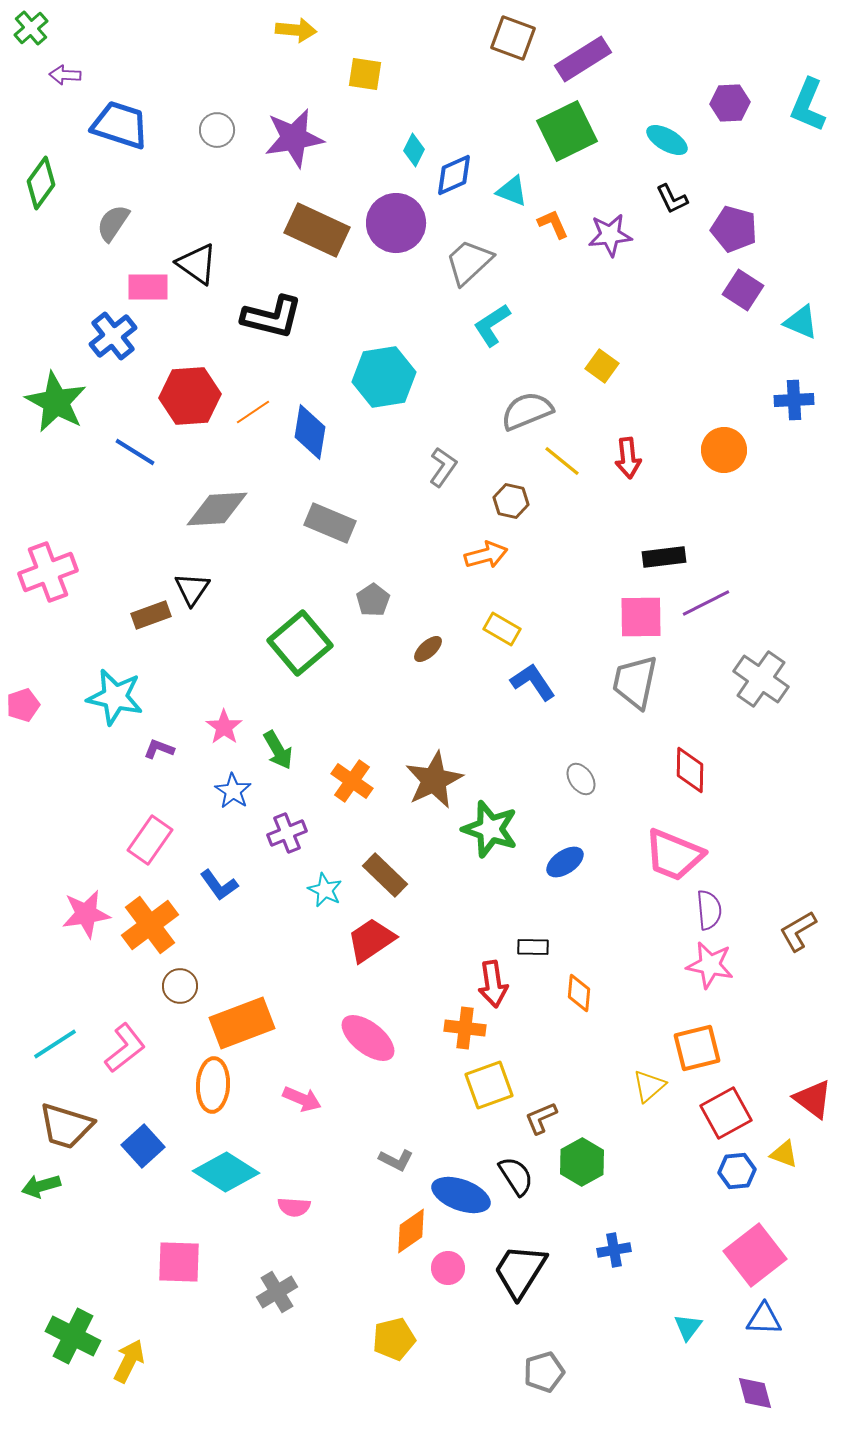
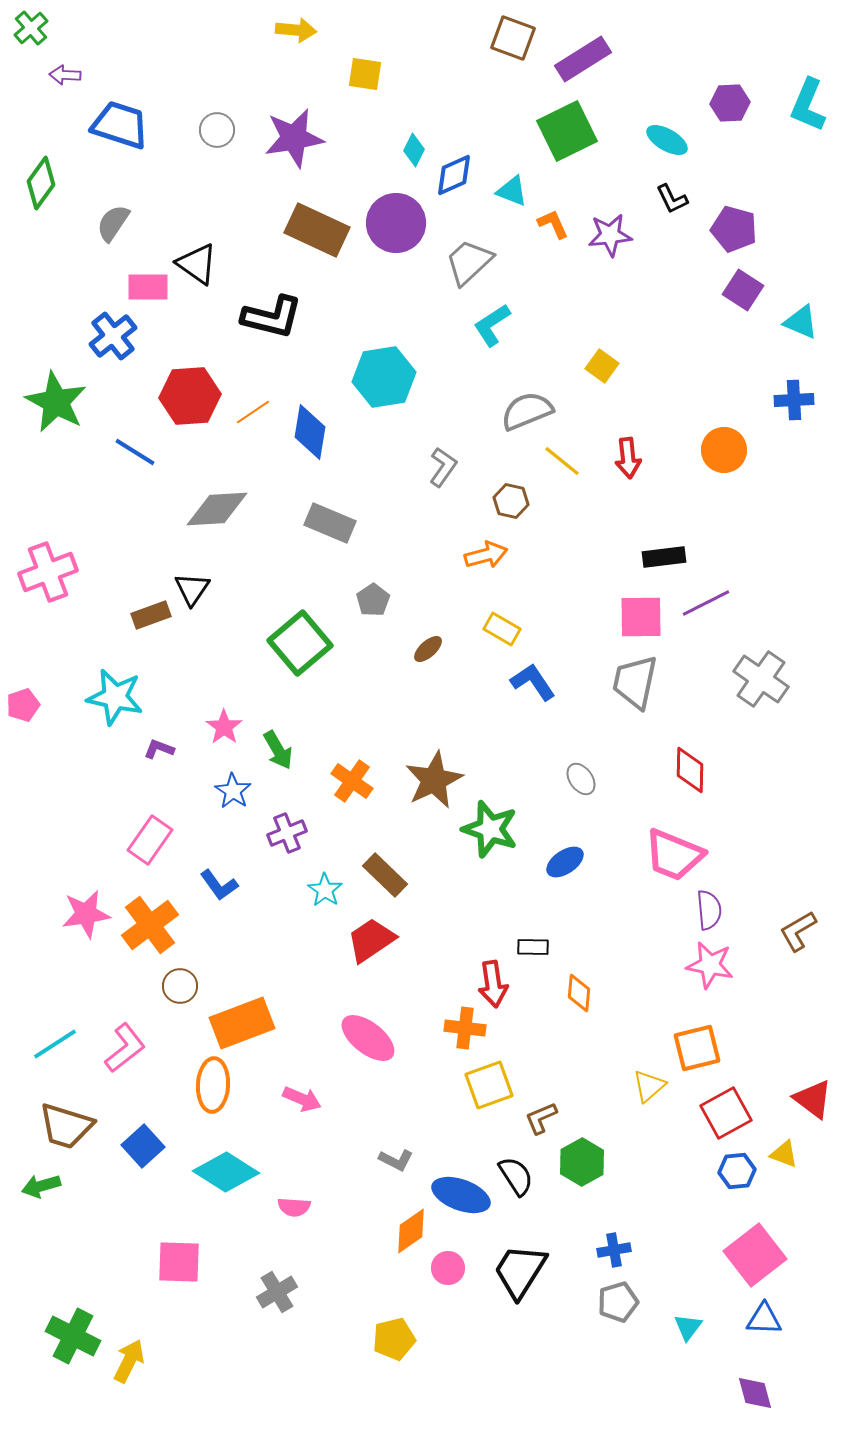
cyan star at (325, 890): rotated 8 degrees clockwise
gray pentagon at (544, 1372): moved 74 px right, 70 px up
